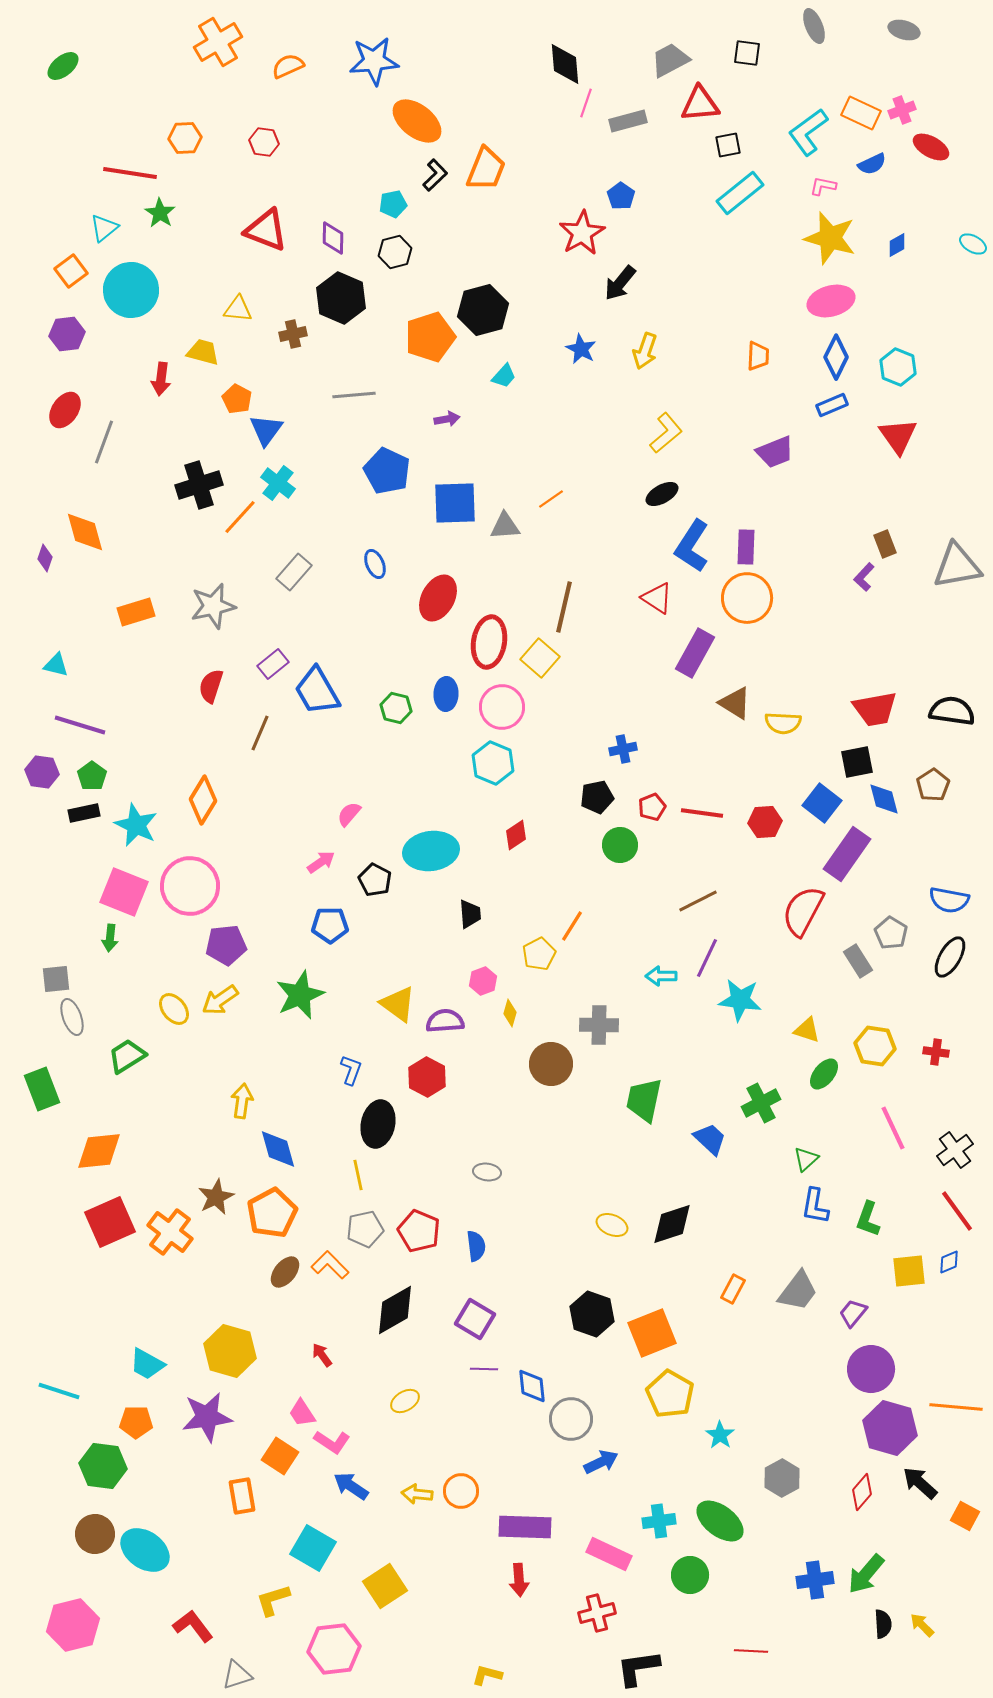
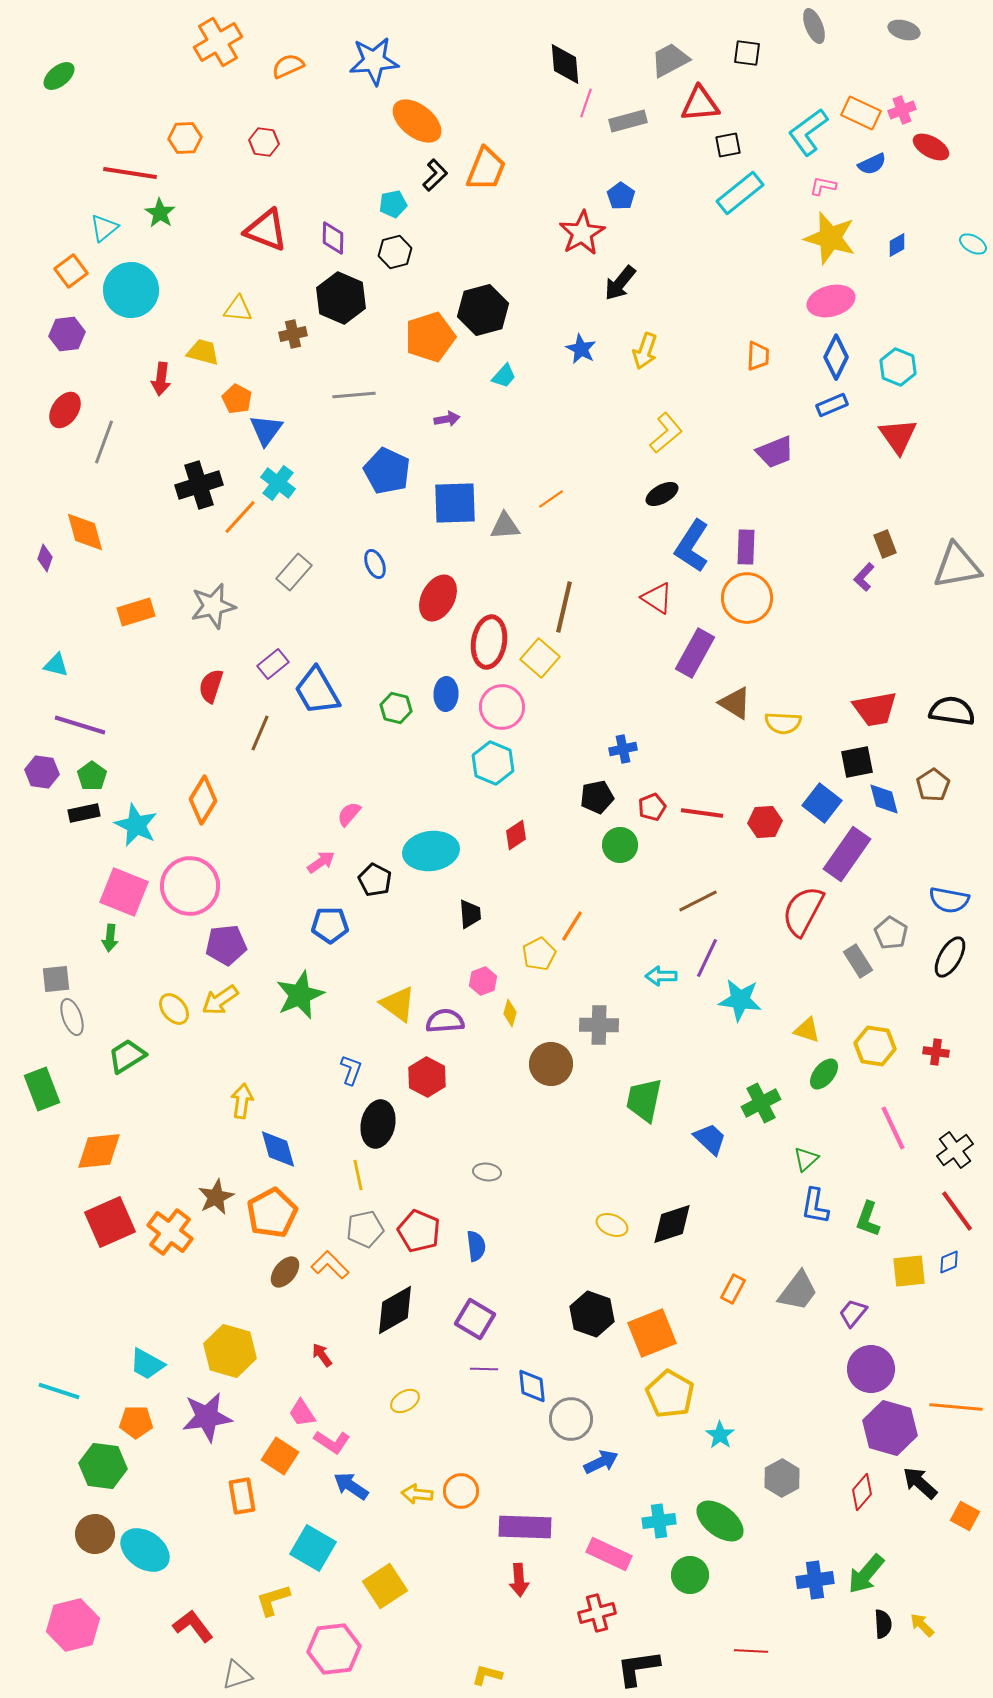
green ellipse at (63, 66): moved 4 px left, 10 px down
